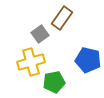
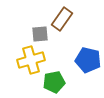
brown rectangle: moved 1 px down
gray square: rotated 30 degrees clockwise
yellow cross: moved 2 px up
